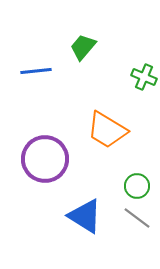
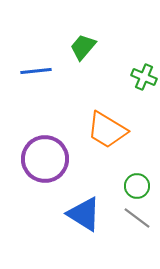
blue triangle: moved 1 px left, 2 px up
